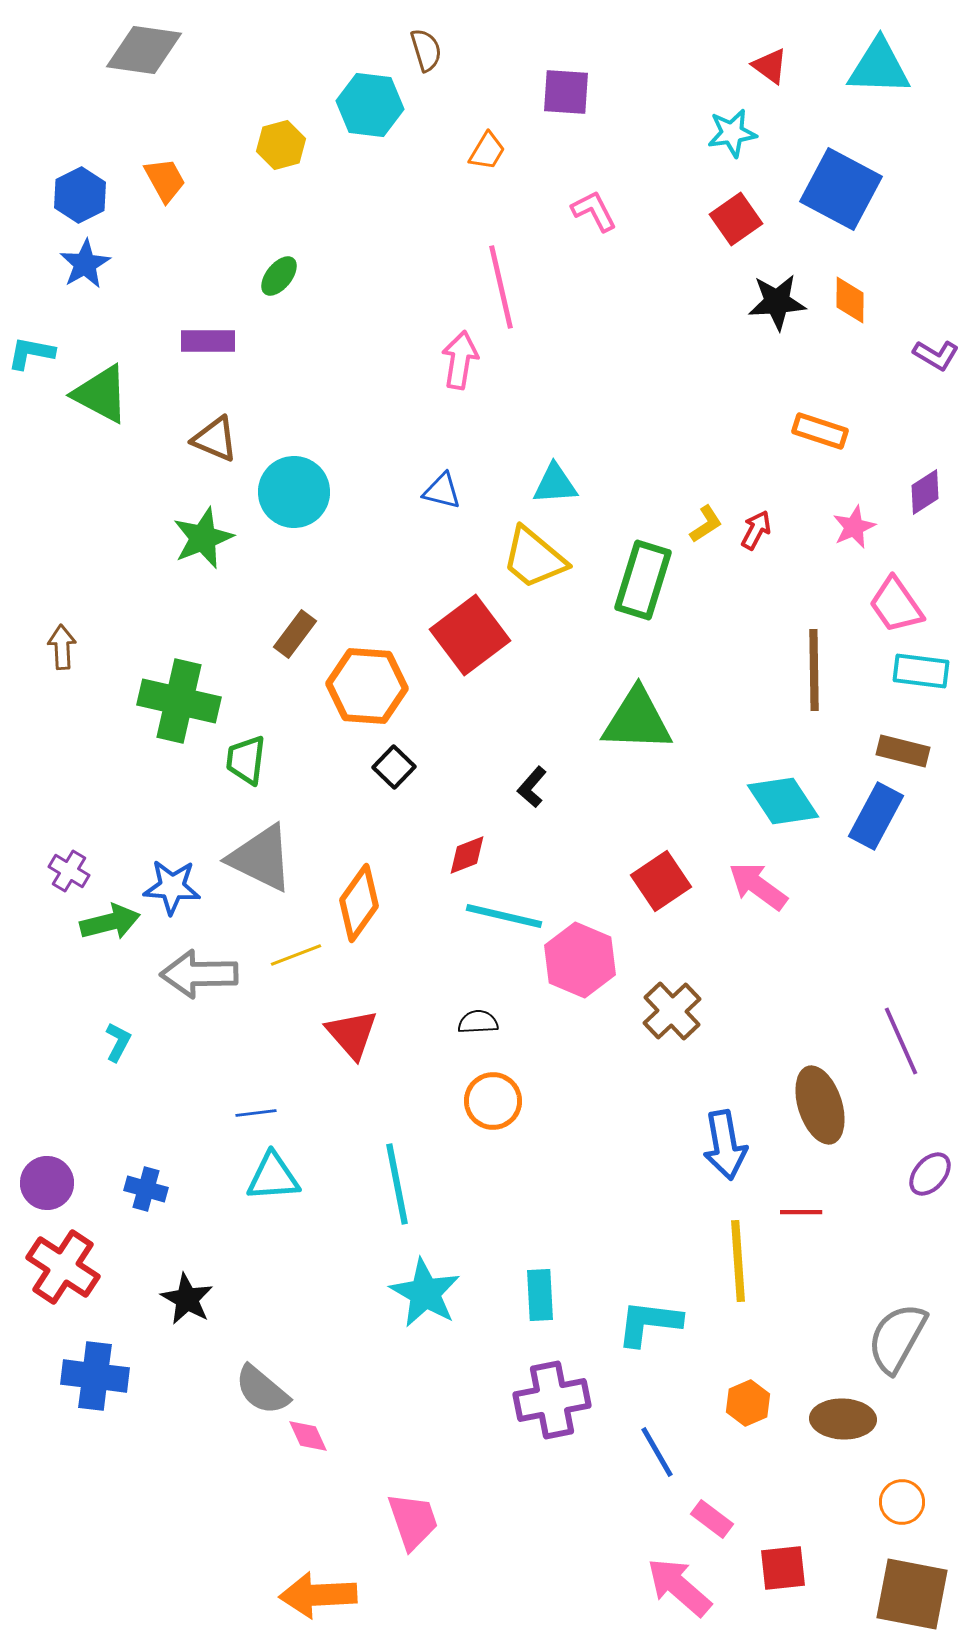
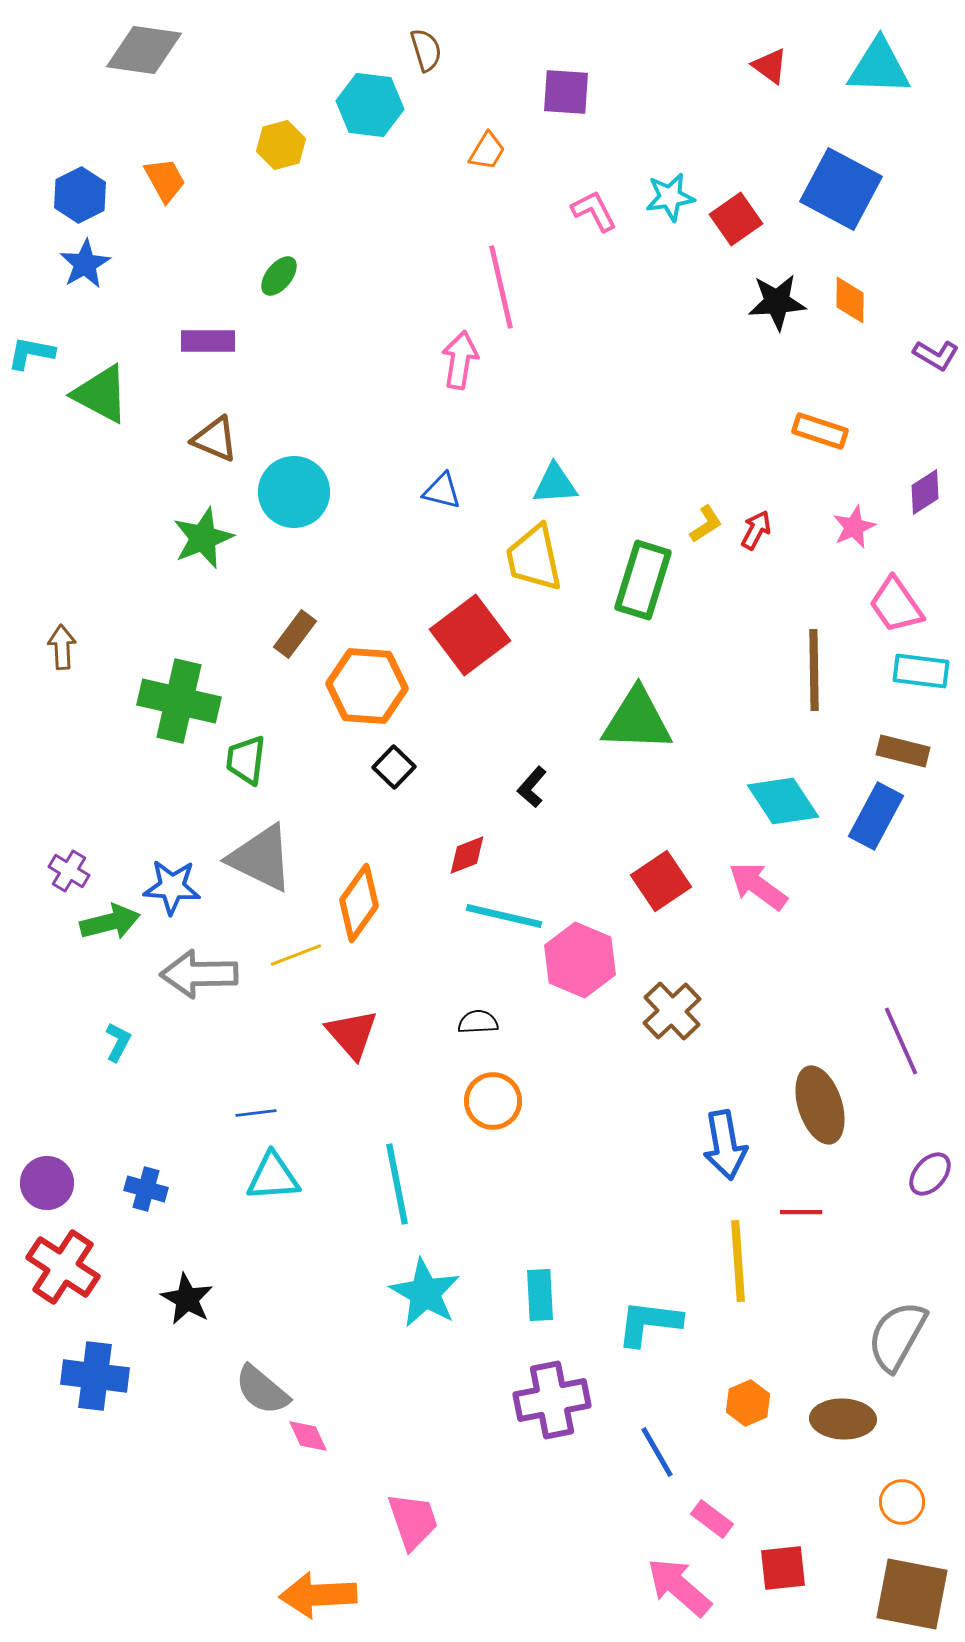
cyan star at (732, 133): moved 62 px left, 64 px down
yellow trapezoid at (534, 558): rotated 38 degrees clockwise
gray semicircle at (897, 1338): moved 2 px up
